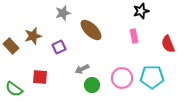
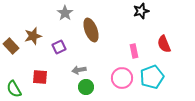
gray star: moved 2 px right; rotated 21 degrees counterclockwise
brown ellipse: rotated 25 degrees clockwise
pink rectangle: moved 15 px down
red semicircle: moved 4 px left
gray arrow: moved 3 px left, 1 px down; rotated 16 degrees clockwise
cyan pentagon: rotated 20 degrees counterclockwise
green circle: moved 6 px left, 2 px down
green semicircle: rotated 24 degrees clockwise
